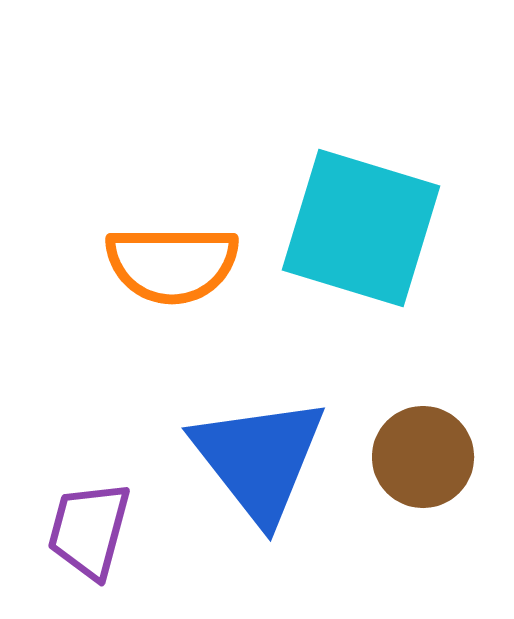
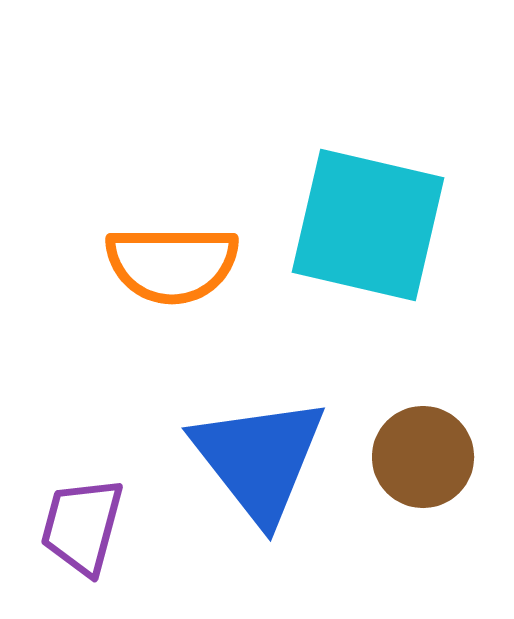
cyan square: moved 7 px right, 3 px up; rotated 4 degrees counterclockwise
purple trapezoid: moved 7 px left, 4 px up
